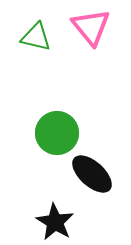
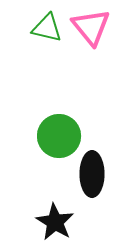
green triangle: moved 11 px right, 9 px up
green circle: moved 2 px right, 3 px down
black ellipse: rotated 48 degrees clockwise
